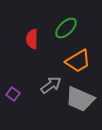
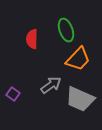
green ellipse: moved 2 px down; rotated 65 degrees counterclockwise
orange trapezoid: moved 2 px up; rotated 16 degrees counterclockwise
